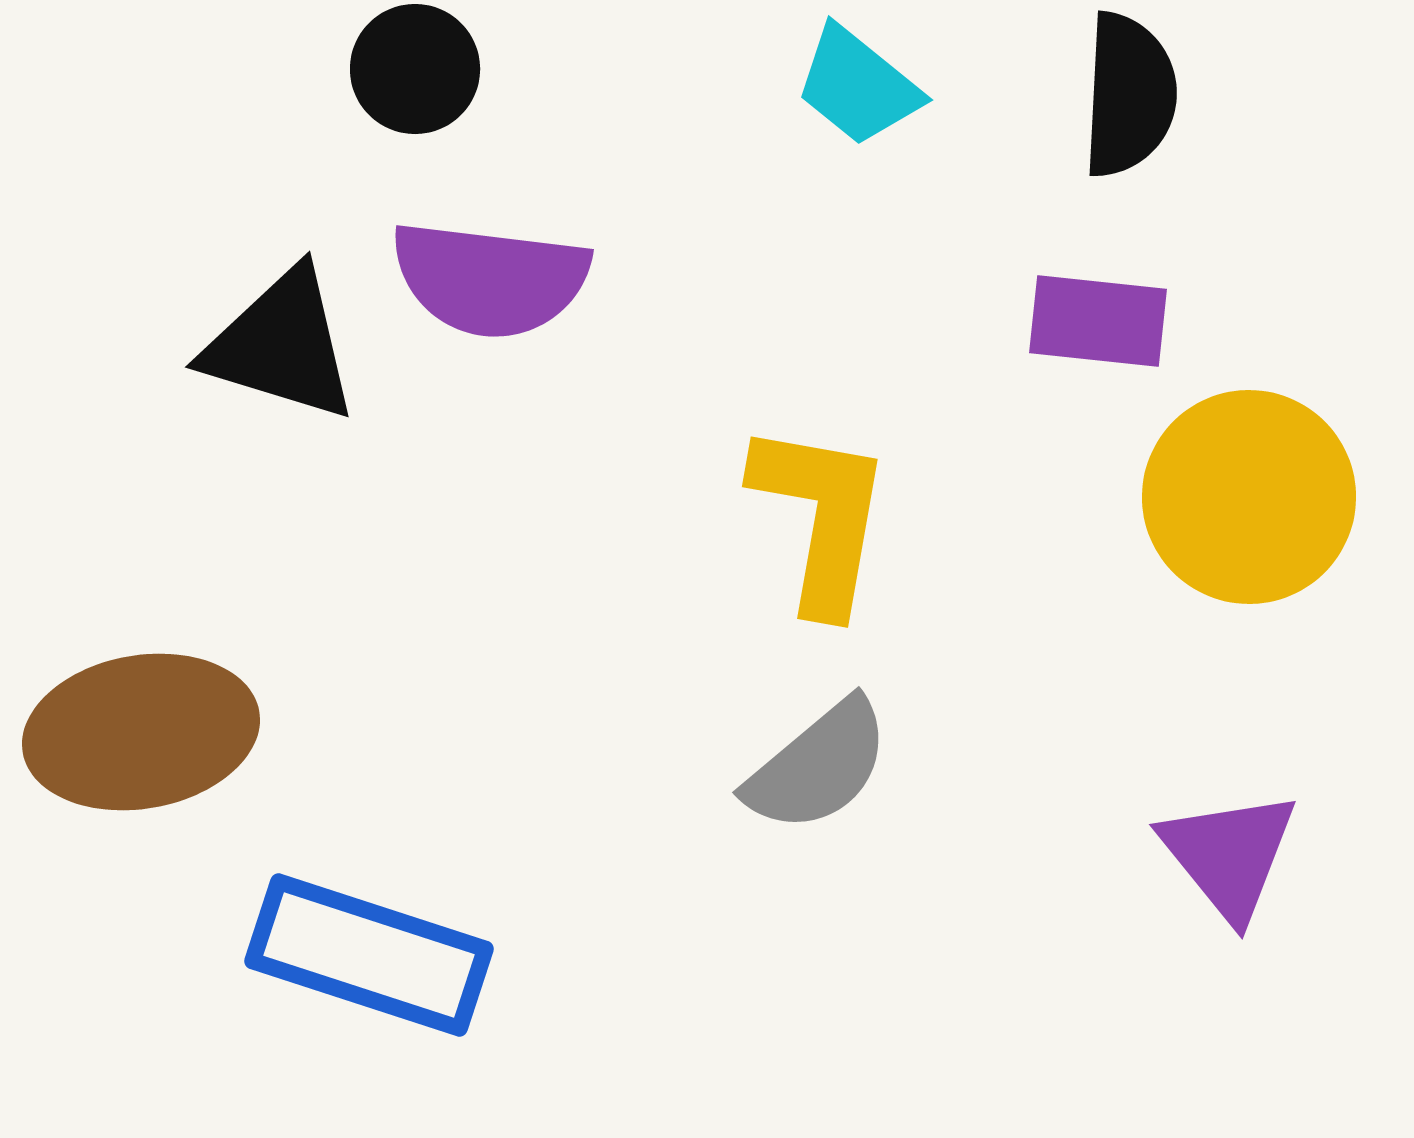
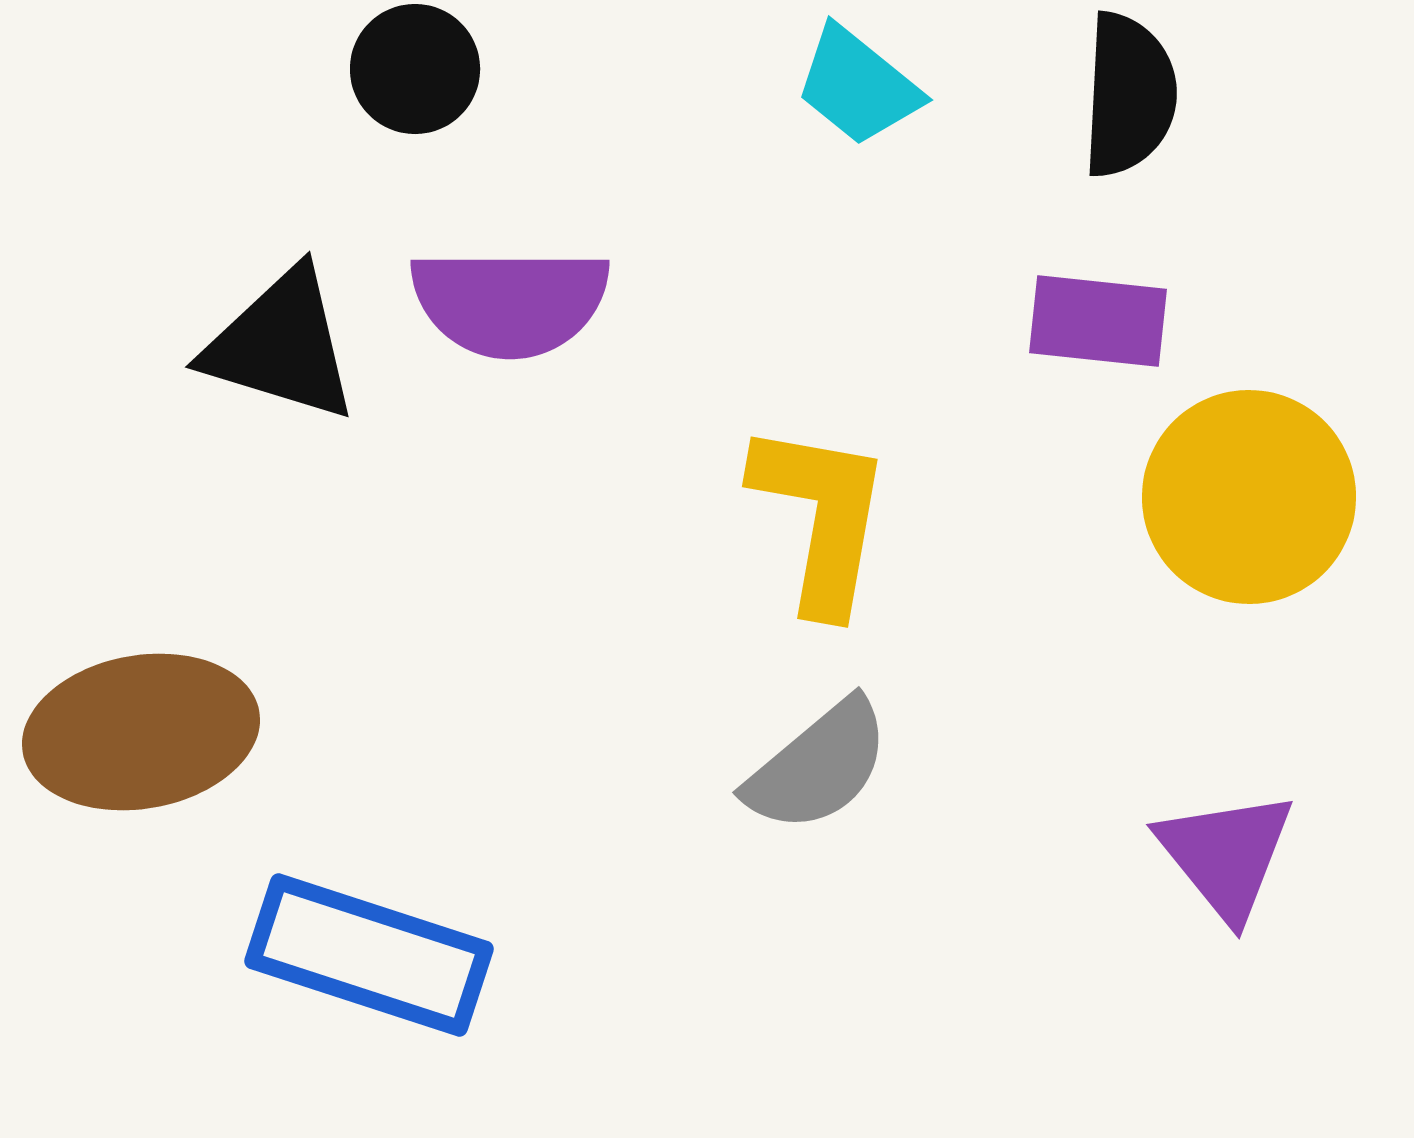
purple semicircle: moved 20 px right, 23 px down; rotated 7 degrees counterclockwise
purple triangle: moved 3 px left
